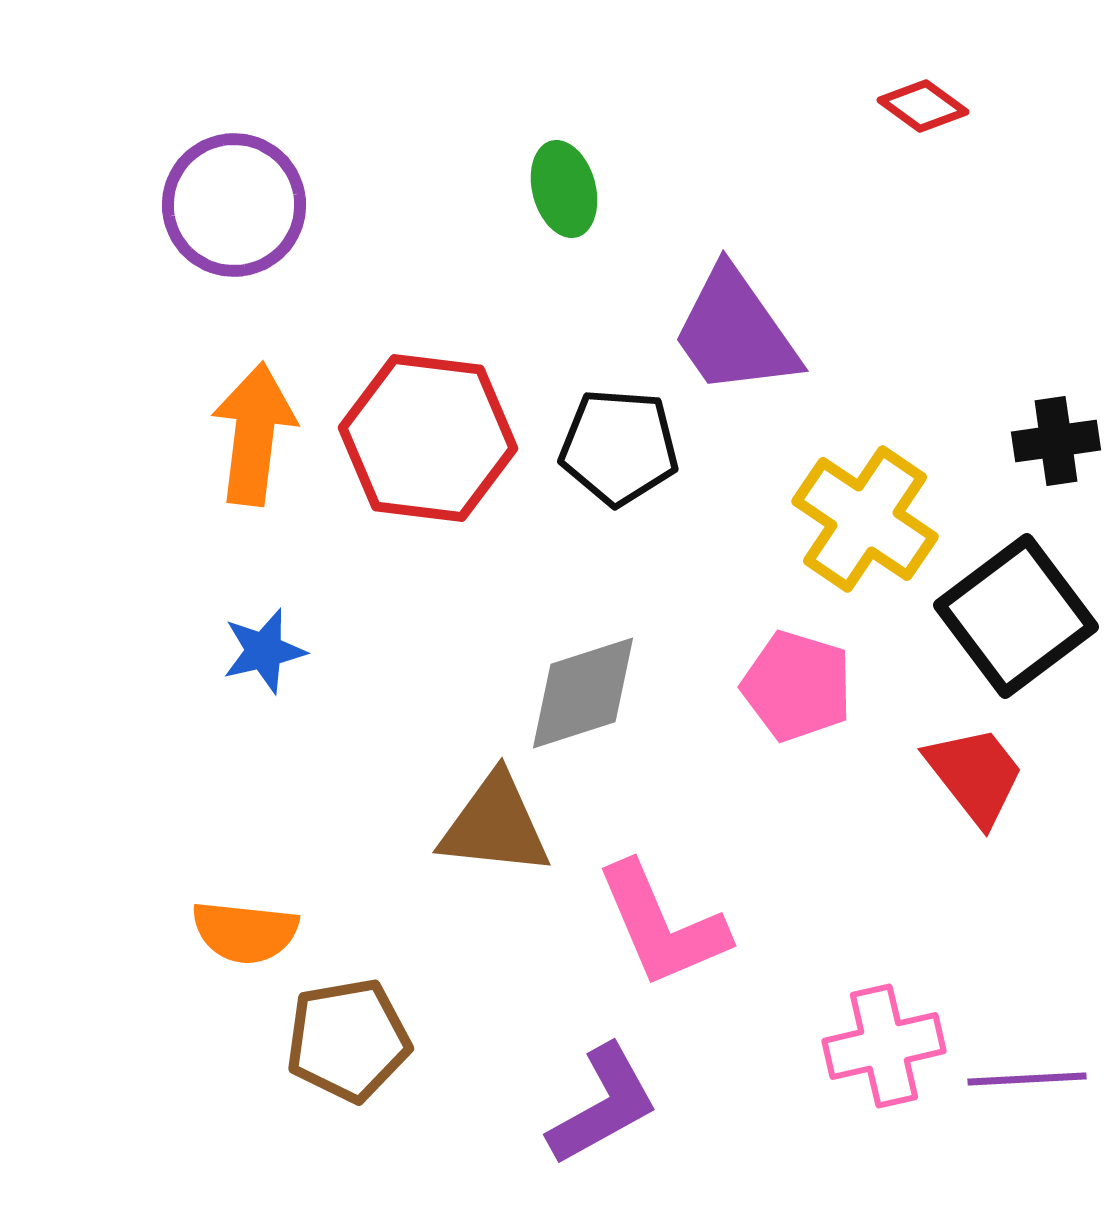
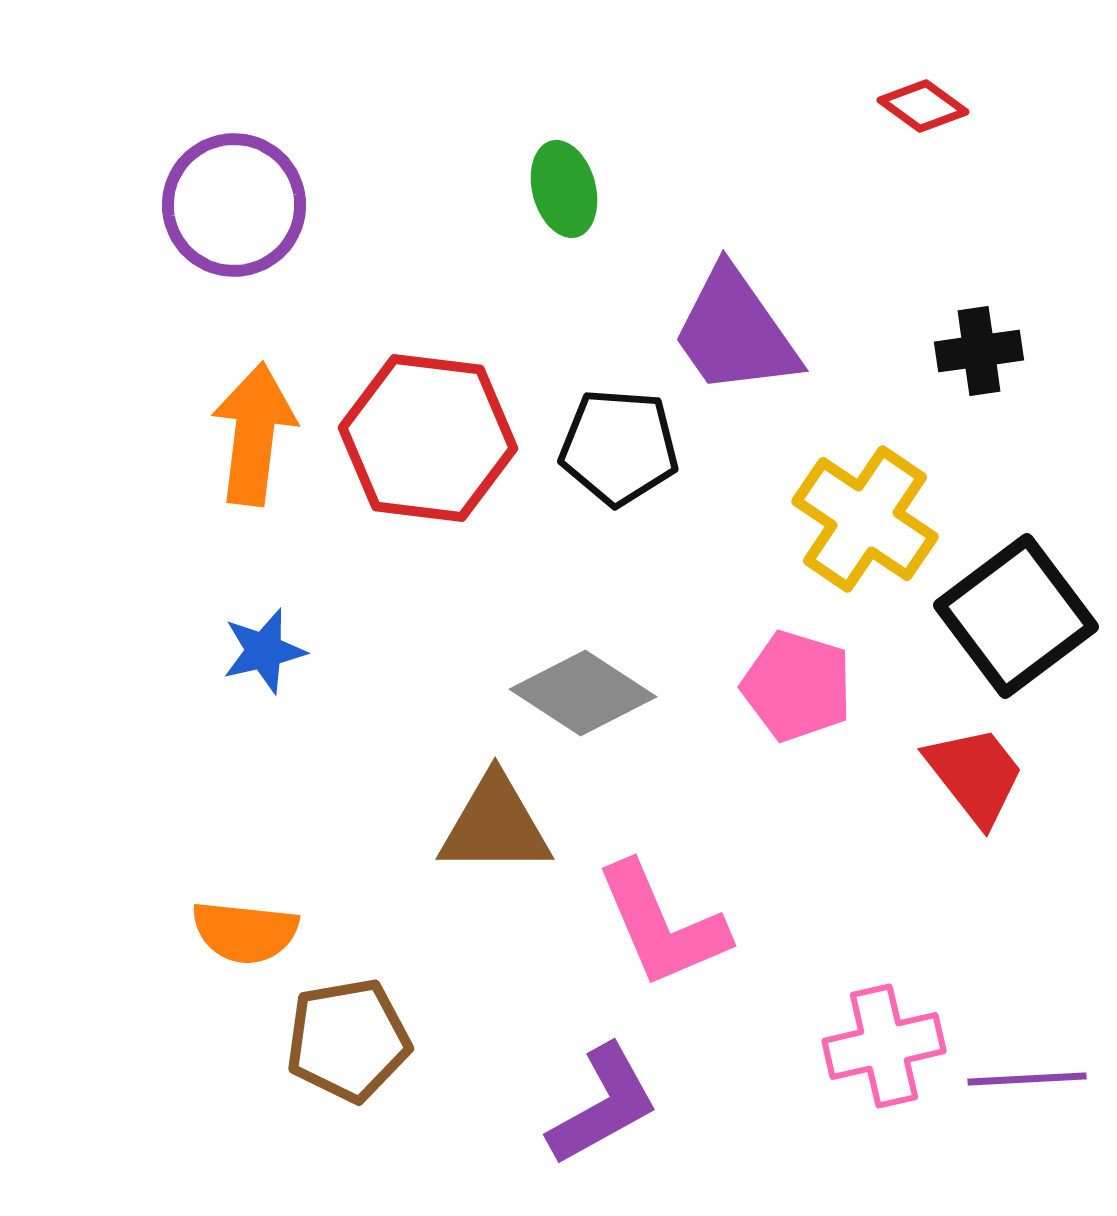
black cross: moved 77 px left, 90 px up
gray diamond: rotated 51 degrees clockwise
brown triangle: rotated 6 degrees counterclockwise
